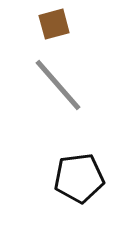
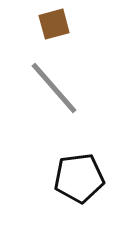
gray line: moved 4 px left, 3 px down
